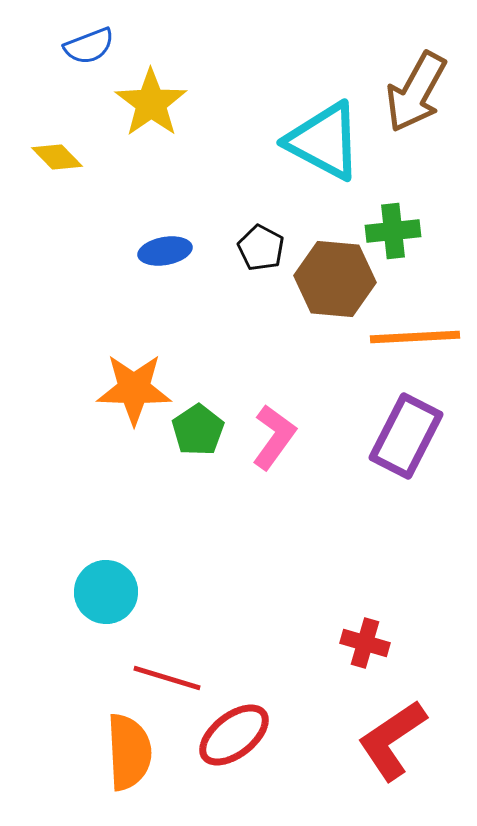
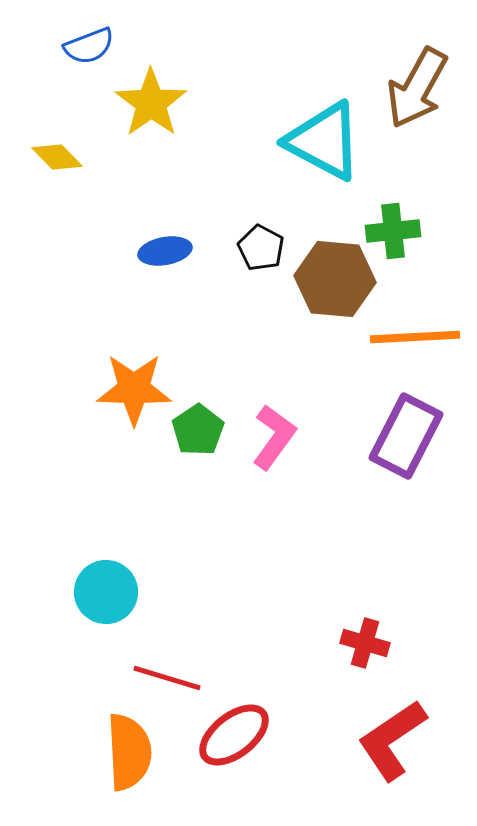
brown arrow: moved 1 px right, 4 px up
